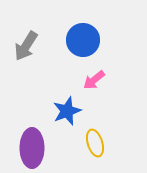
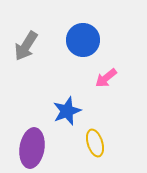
pink arrow: moved 12 px right, 2 px up
purple ellipse: rotated 9 degrees clockwise
